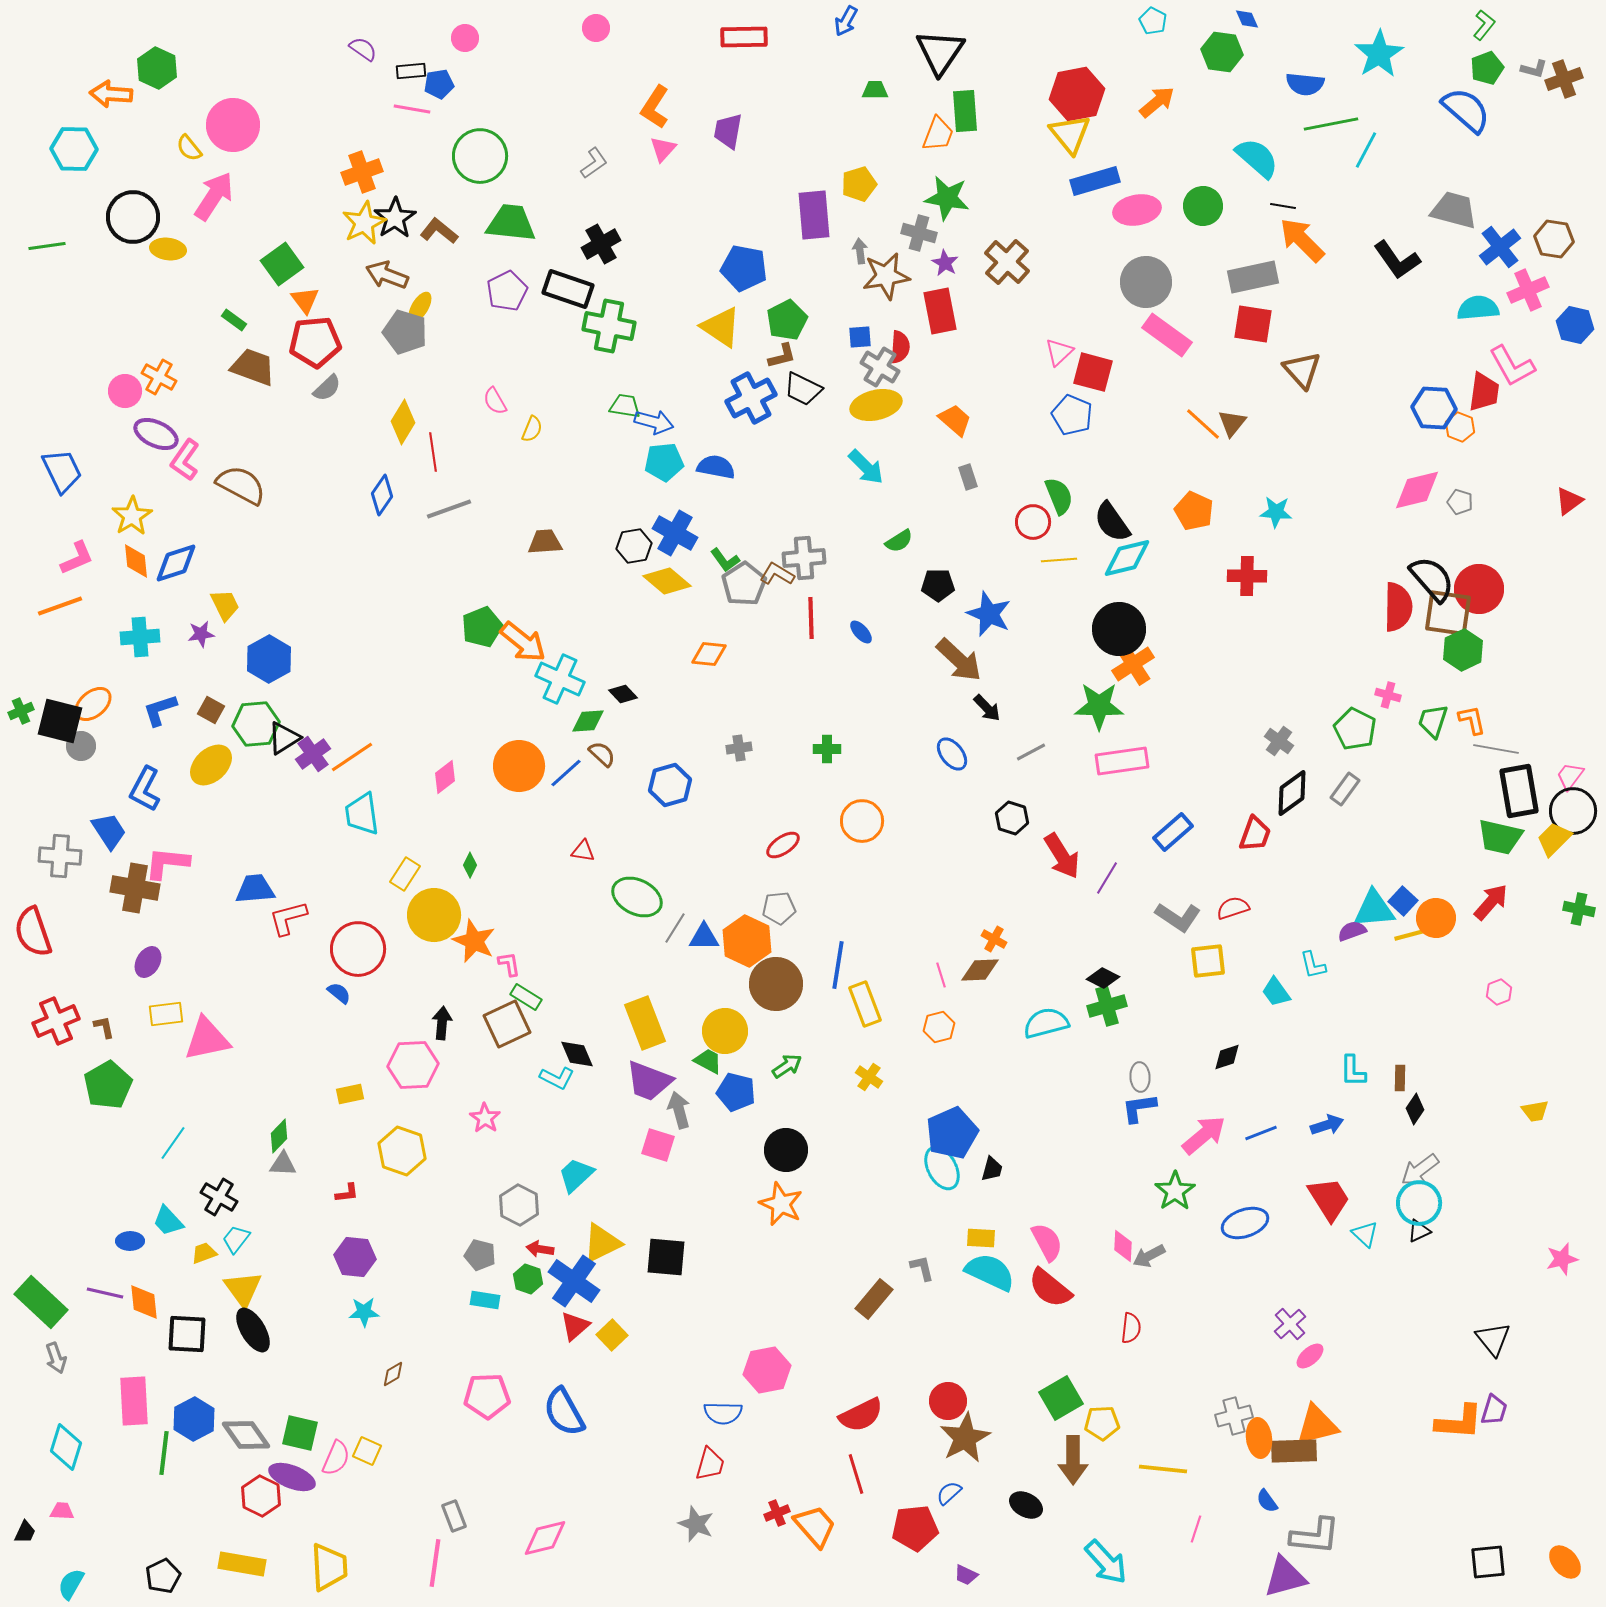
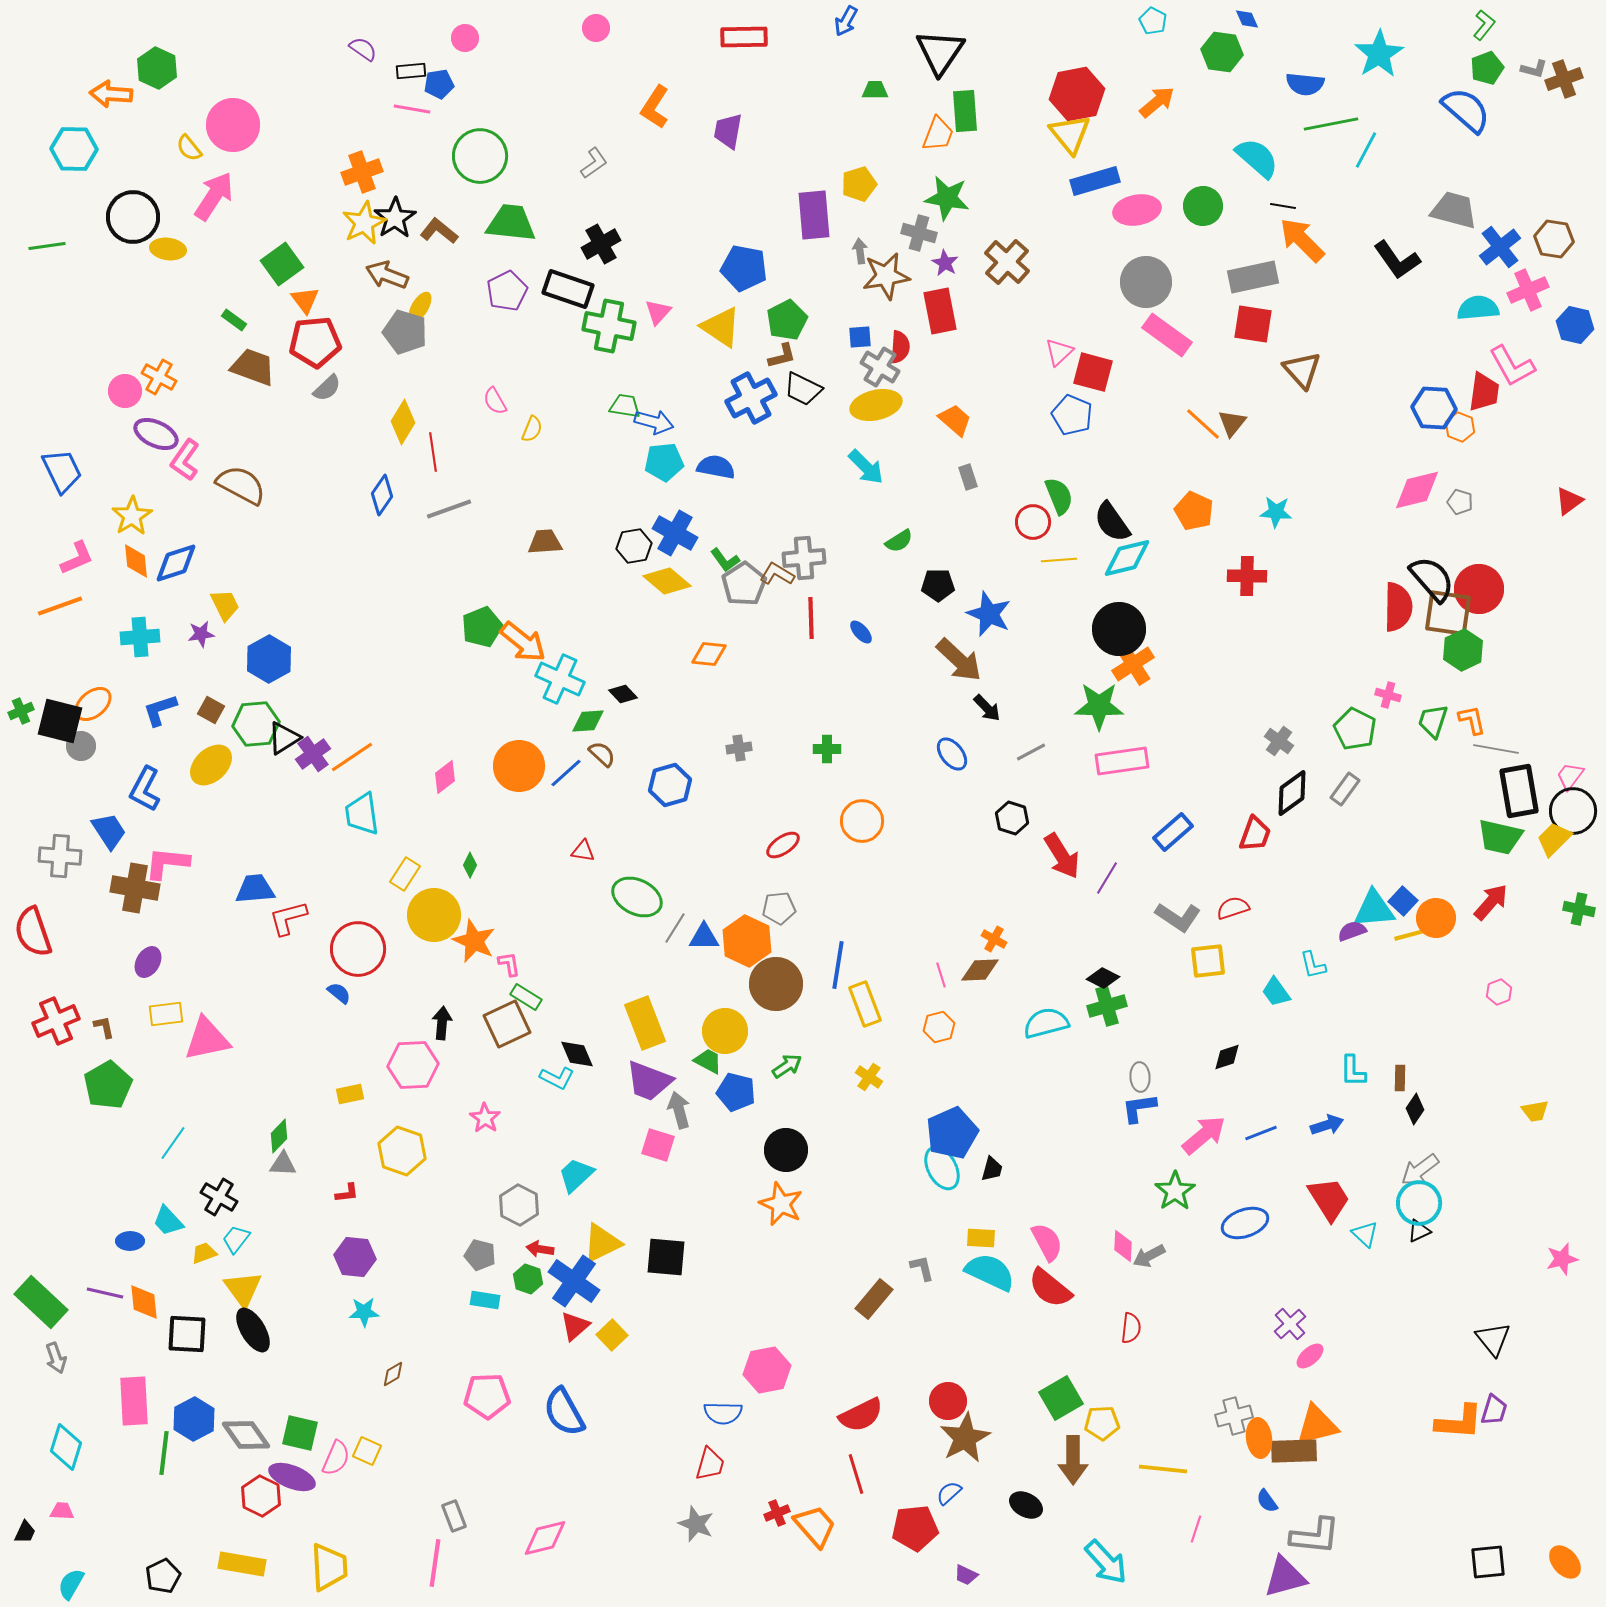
pink triangle at (663, 149): moved 5 px left, 163 px down
